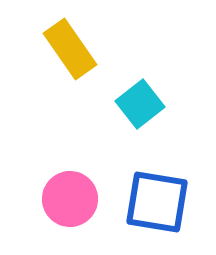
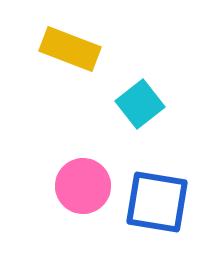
yellow rectangle: rotated 34 degrees counterclockwise
pink circle: moved 13 px right, 13 px up
